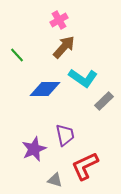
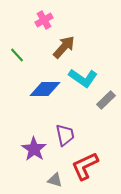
pink cross: moved 15 px left
gray rectangle: moved 2 px right, 1 px up
purple star: rotated 15 degrees counterclockwise
